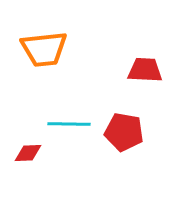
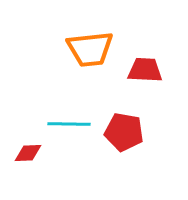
orange trapezoid: moved 46 px right
